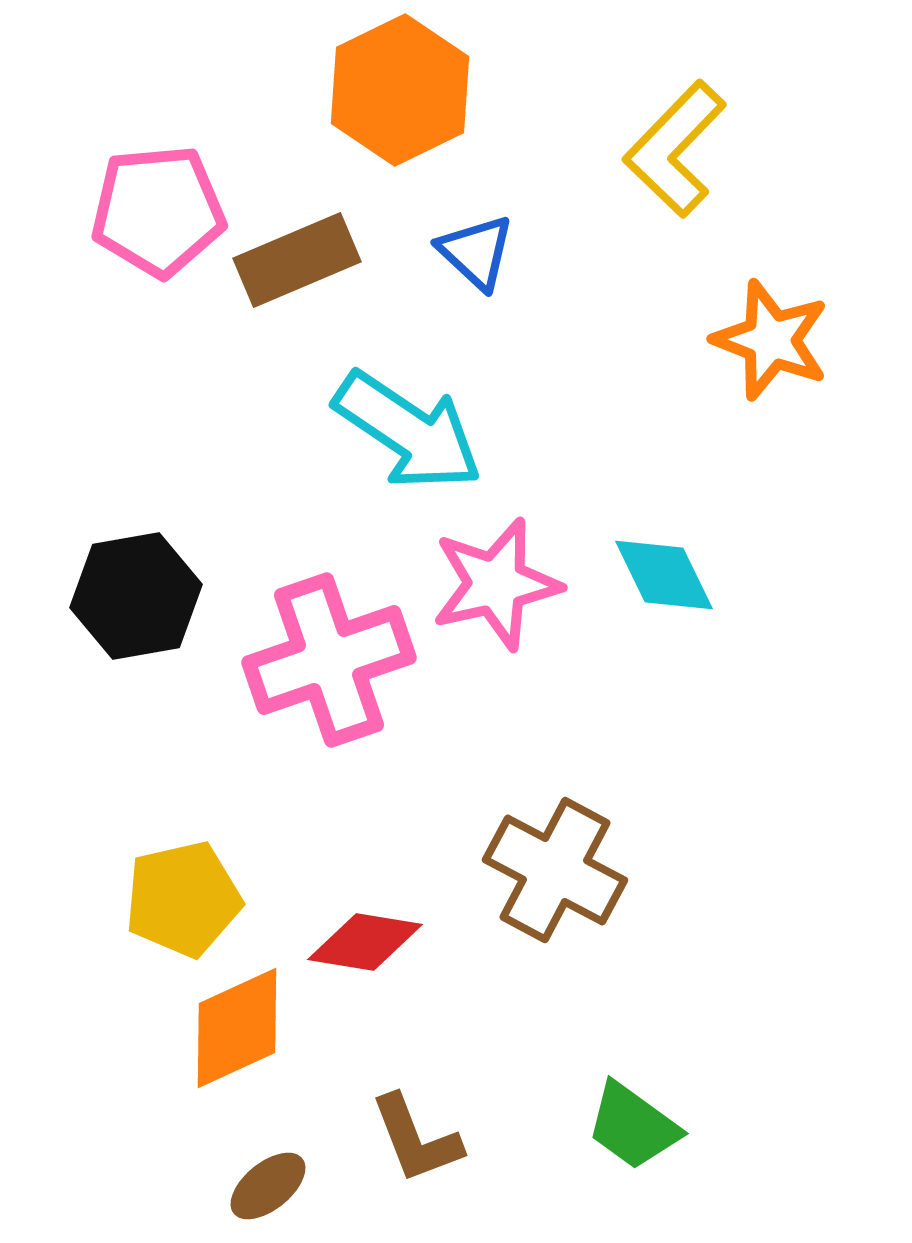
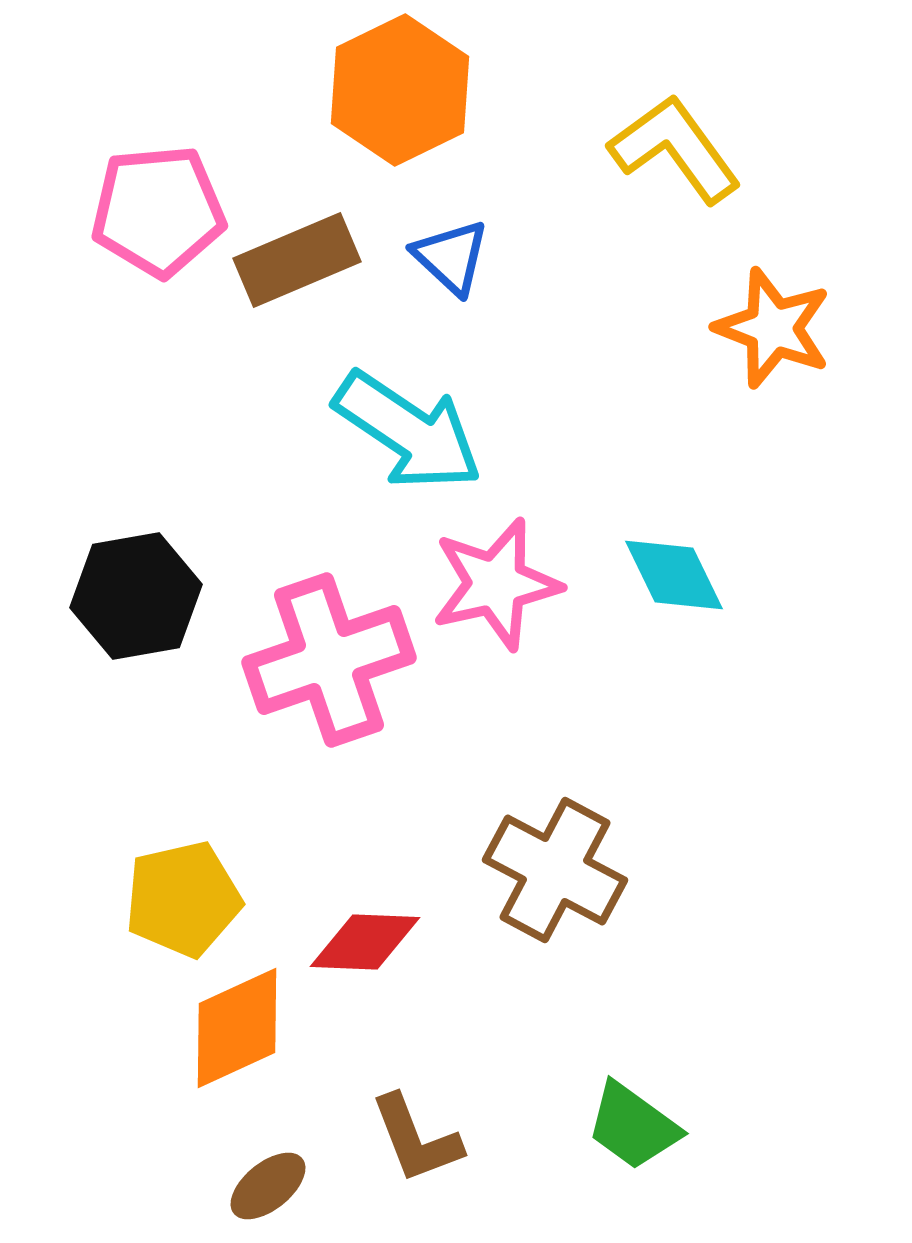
yellow L-shape: rotated 100 degrees clockwise
blue triangle: moved 25 px left, 5 px down
orange star: moved 2 px right, 12 px up
cyan diamond: moved 10 px right
red diamond: rotated 7 degrees counterclockwise
